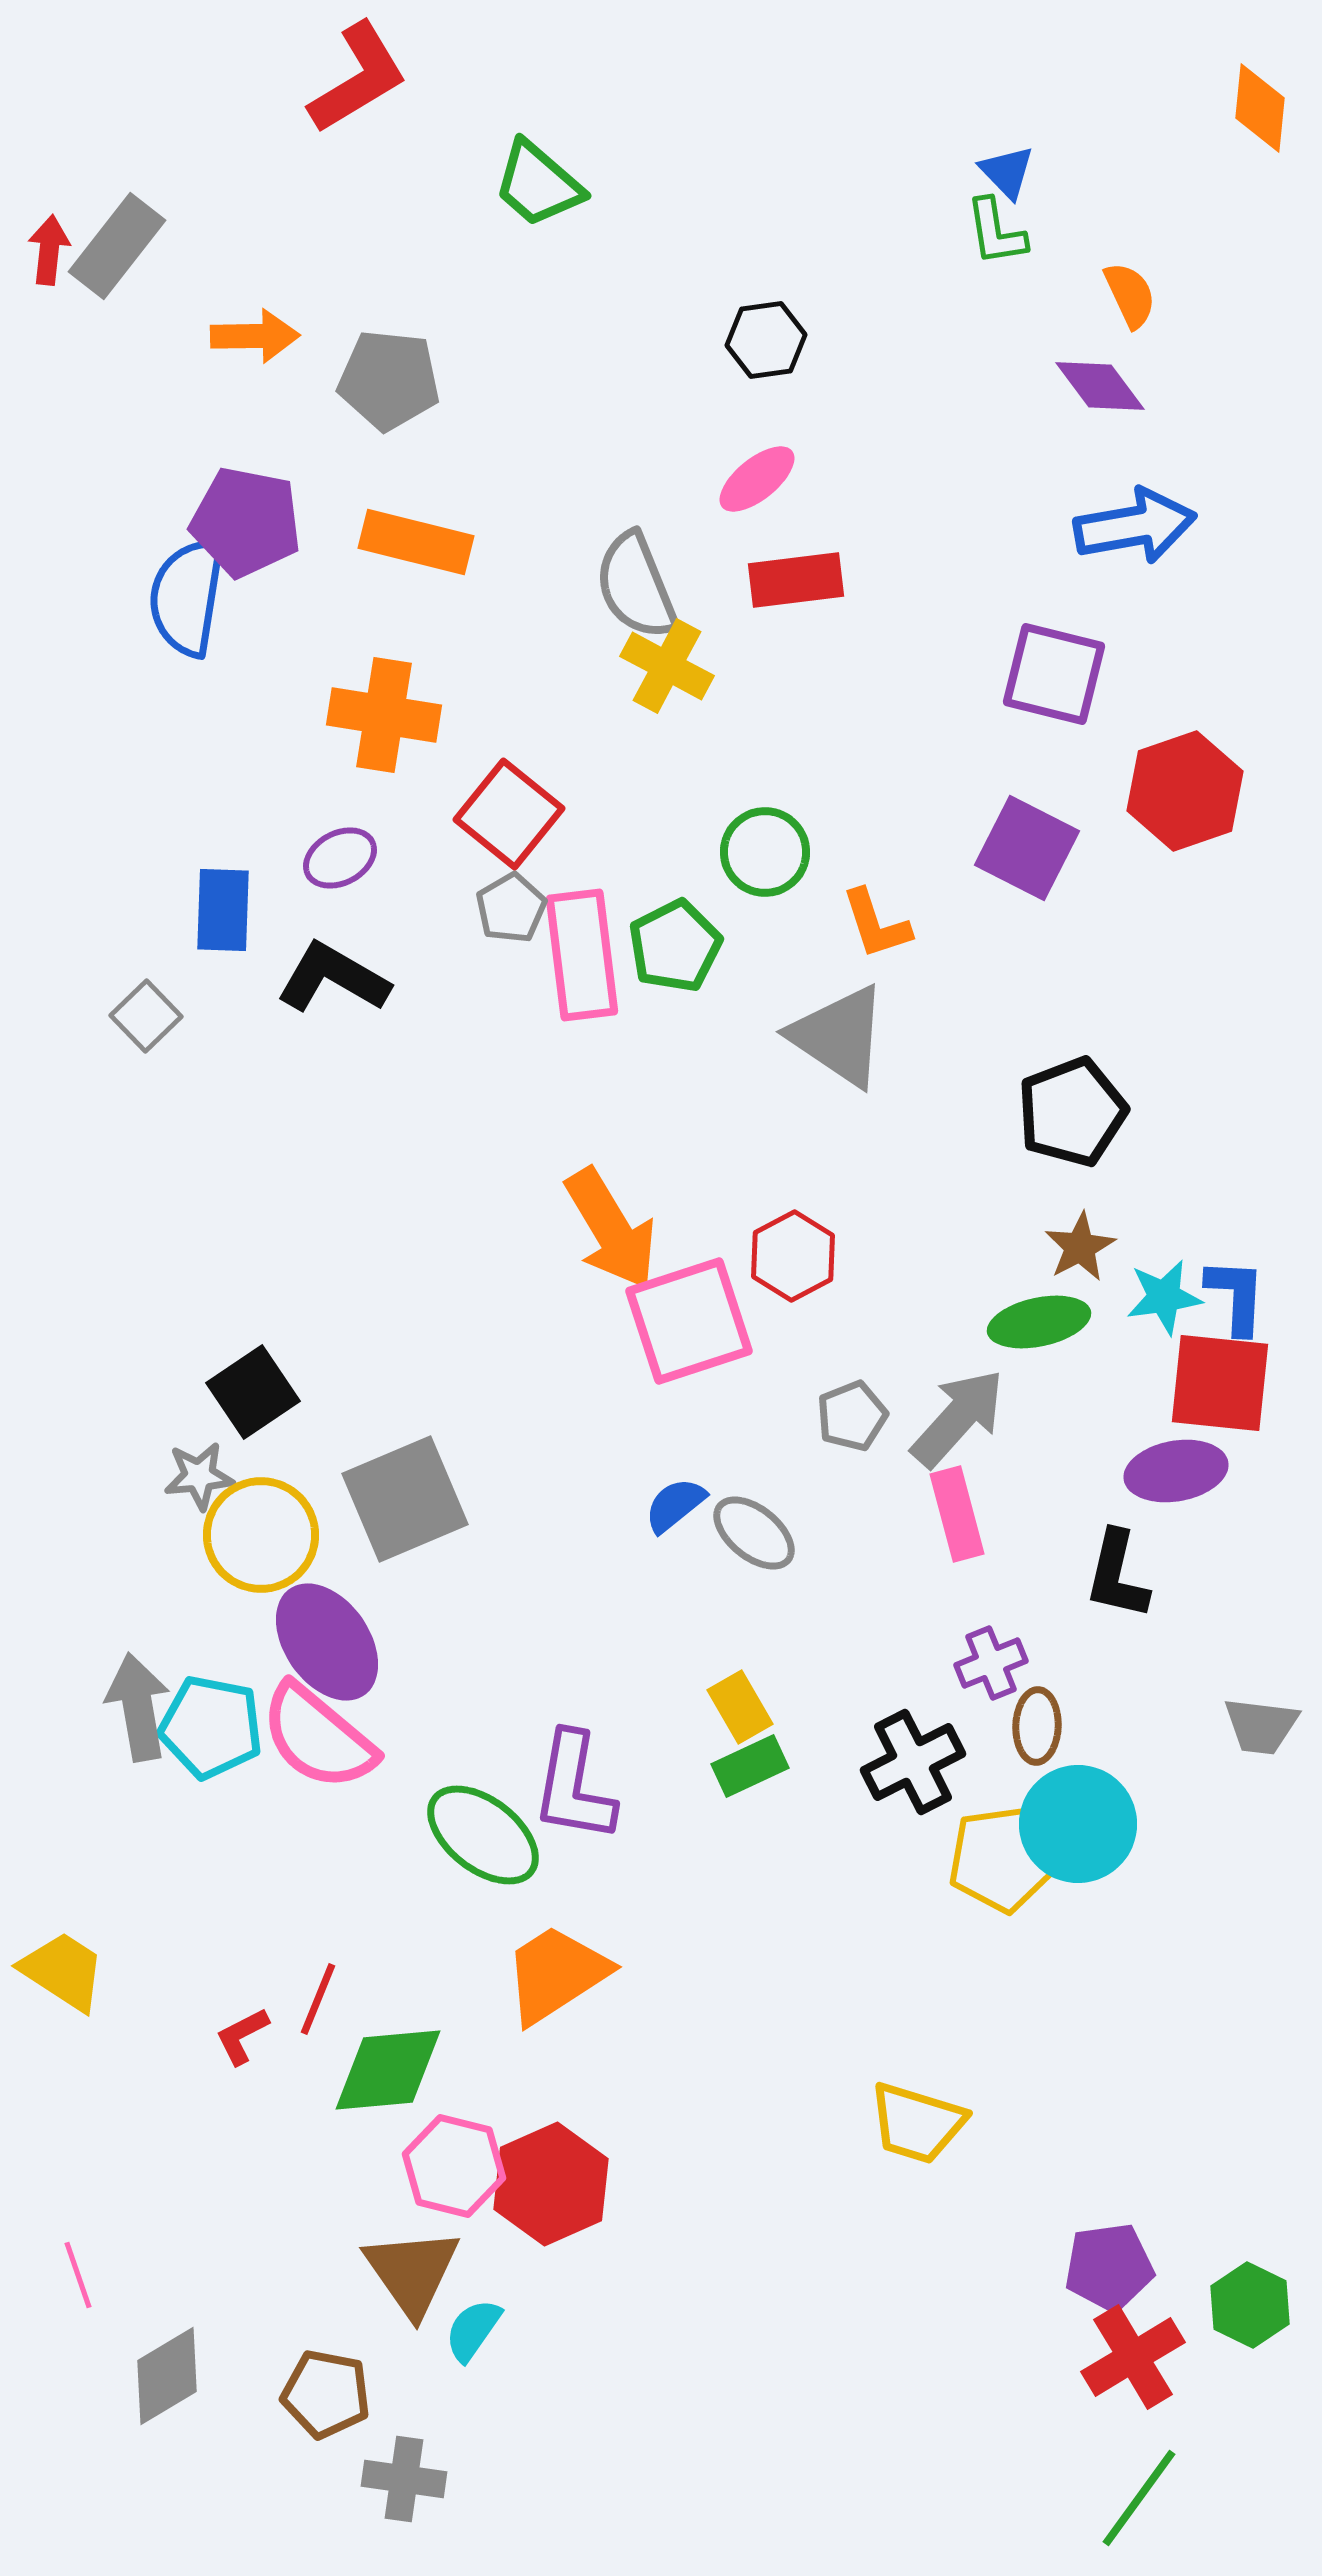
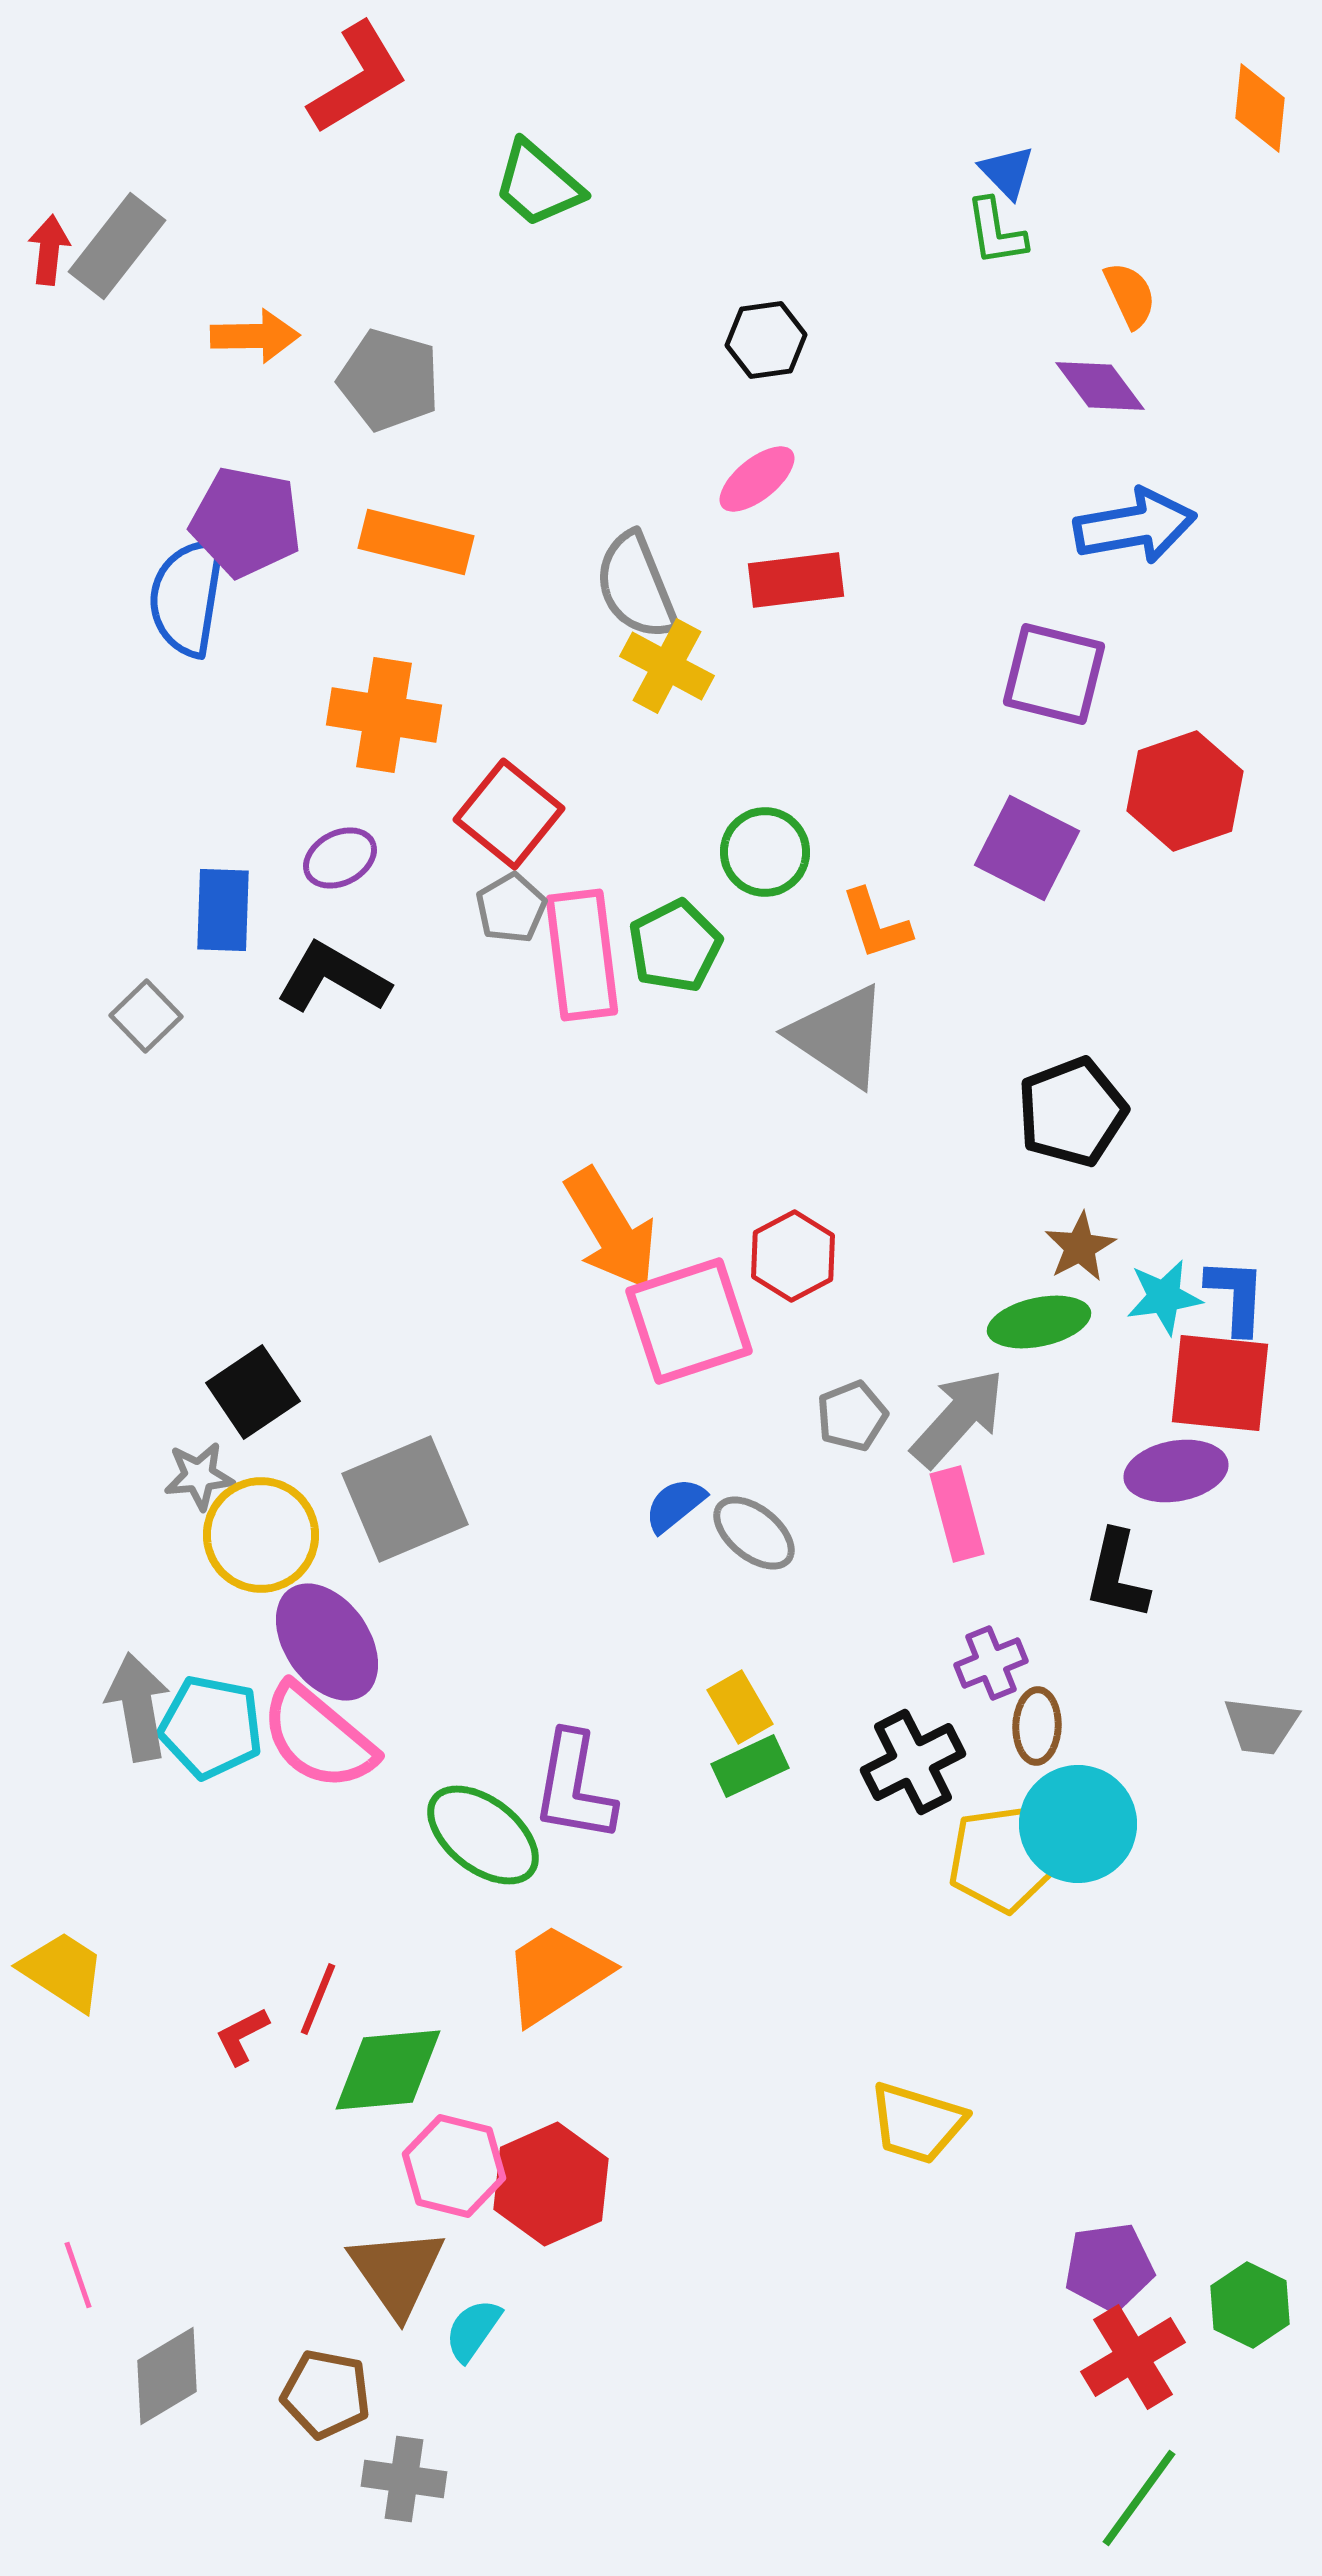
gray pentagon at (389, 380): rotated 10 degrees clockwise
brown triangle at (412, 2272): moved 15 px left
